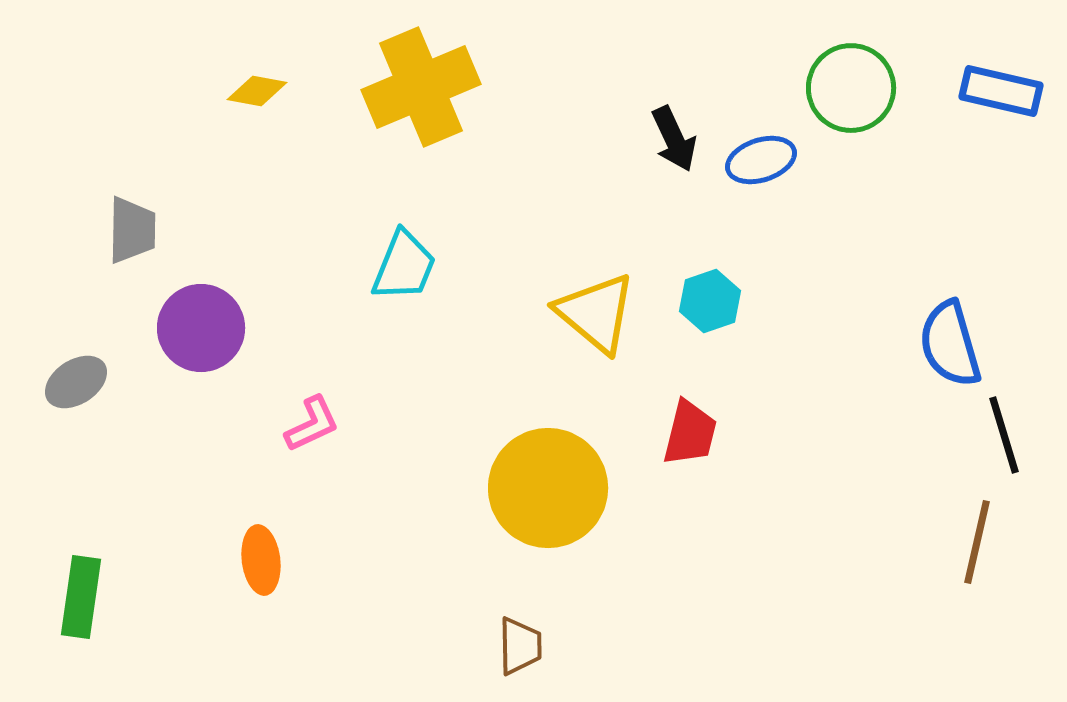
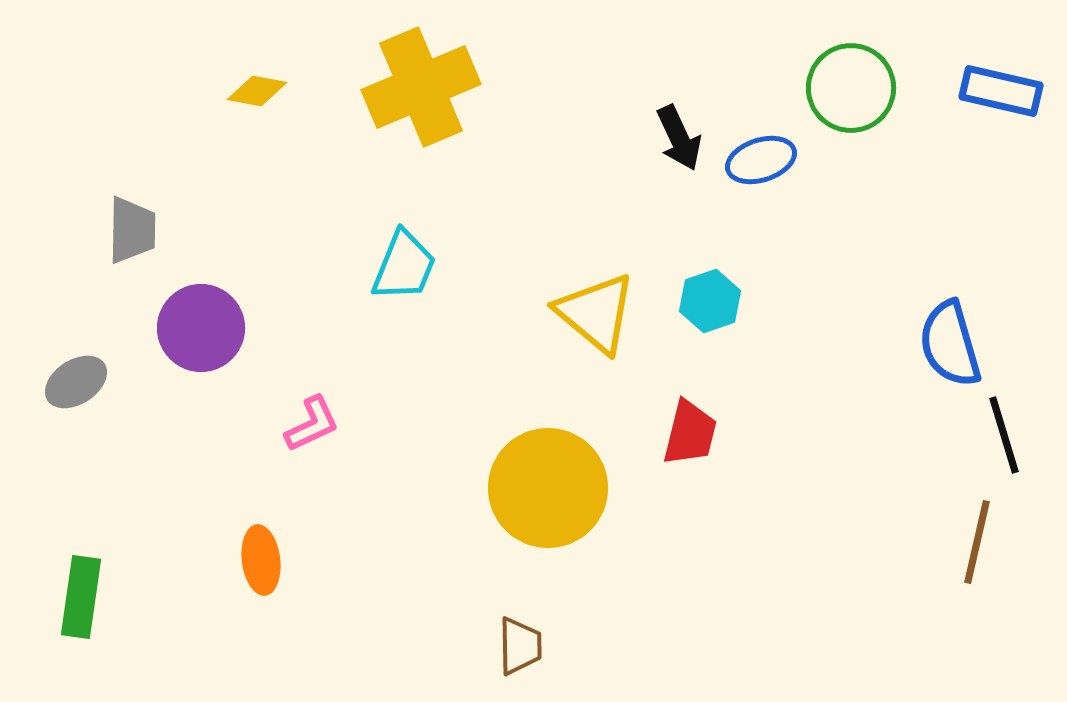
black arrow: moved 5 px right, 1 px up
